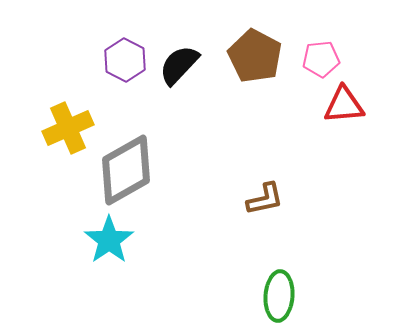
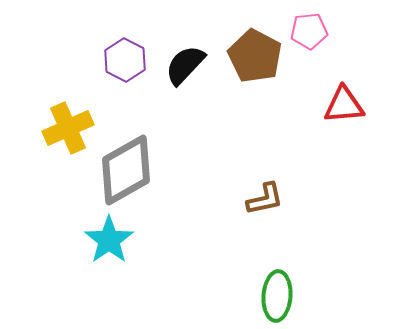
pink pentagon: moved 12 px left, 28 px up
black semicircle: moved 6 px right
green ellipse: moved 2 px left
